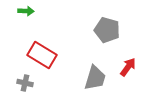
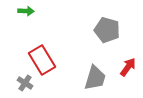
red rectangle: moved 5 px down; rotated 28 degrees clockwise
gray cross: rotated 21 degrees clockwise
